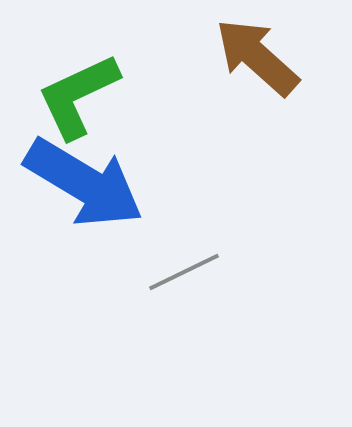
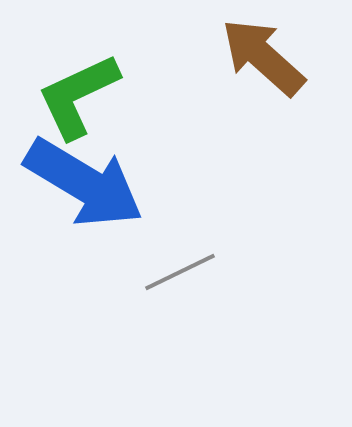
brown arrow: moved 6 px right
gray line: moved 4 px left
